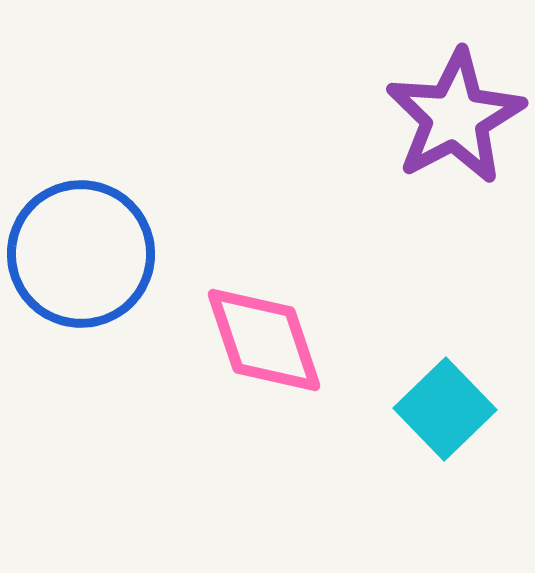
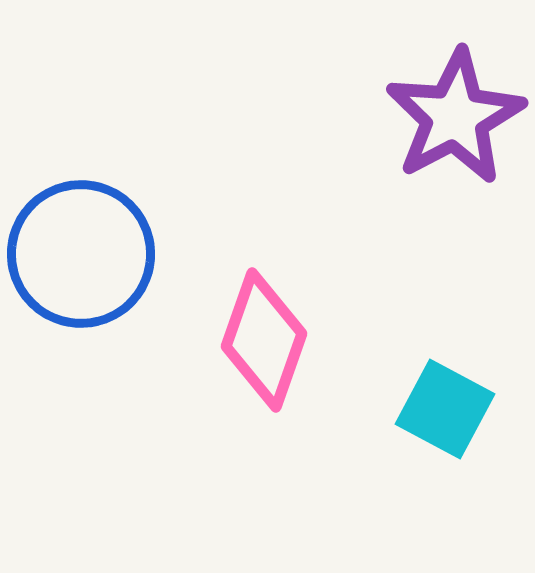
pink diamond: rotated 38 degrees clockwise
cyan square: rotated 18 degrees counterclockwise
